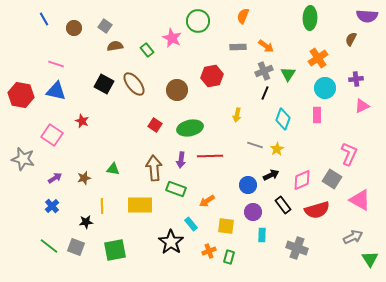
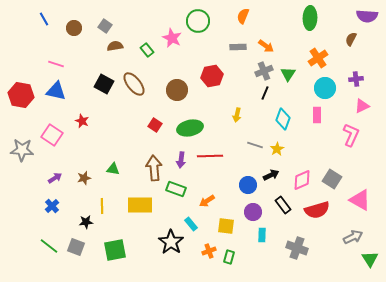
pink L-shape at (349, 154): moved 2 px right, 19 px up
gray star at (23, 159): moved 1 px left, 9 px up; rotated 10 degrees counterclockwise
